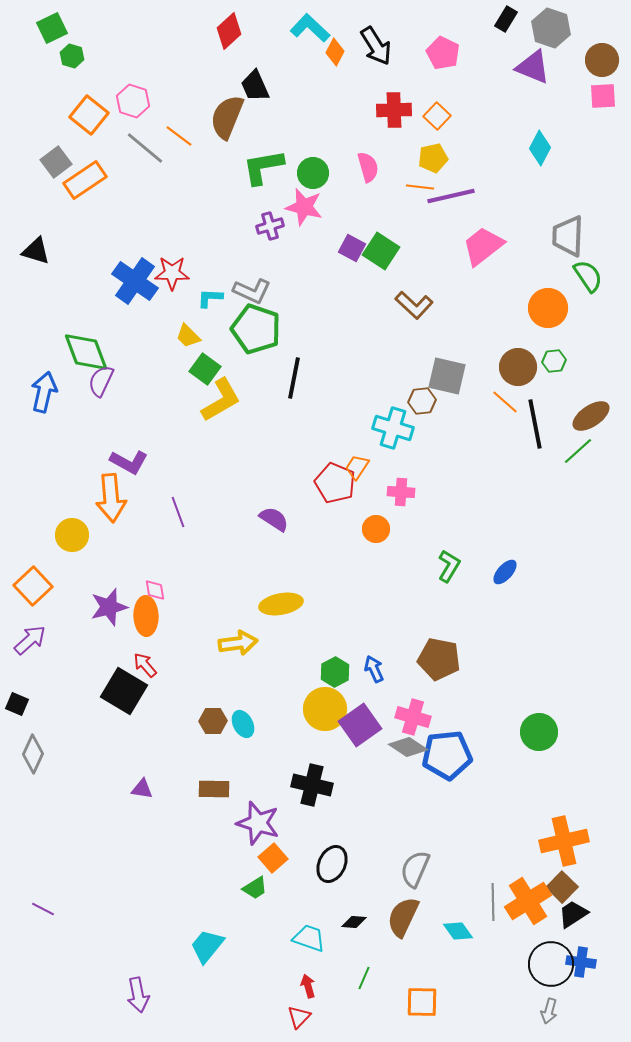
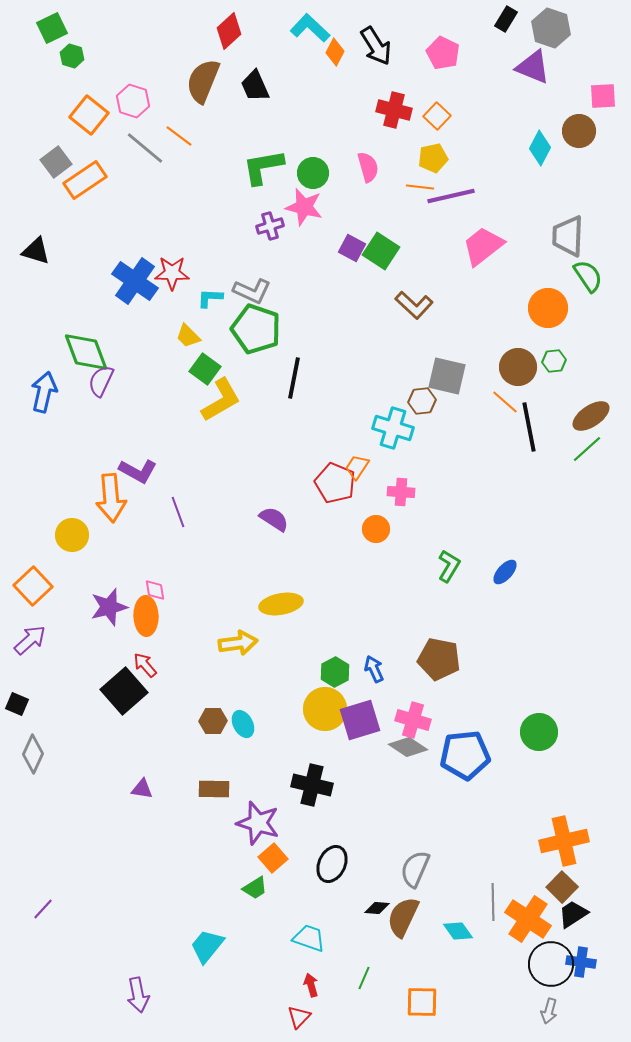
brown circle at (602, 60): moved 23 px left, 71 px down
red cross at (394, 110): rotated 16 degrees clockwise
brown semicircle at (227, 117): moved 24 px left, 36 px up
black line at (535, 424): moved 6 px left, 3 px down
green line at (578, 451): moved 9 px right, 2 px up
purple L-shape at (129, 462): moved 9 px right, 9 px down
black square at (124, 691): rotated 18 degrees clockwise
pink cross at (413, 717): moved 3 px down
purple square at (360, 725): moved 5 px up; rotated 18 degrees clockwise
blue pentagon at (447, 755): moved 18 px right
orange cross at (528, 901): moved 18 px down; rotated 24 degrees counterclockwise
purple line at (43, 909): rotated 75 degrees counterclockwise
black diamond at (354, 922): moved 23 px right, 14 px up
red arrow at (308, 986): moved 3 px right, 1 px up
